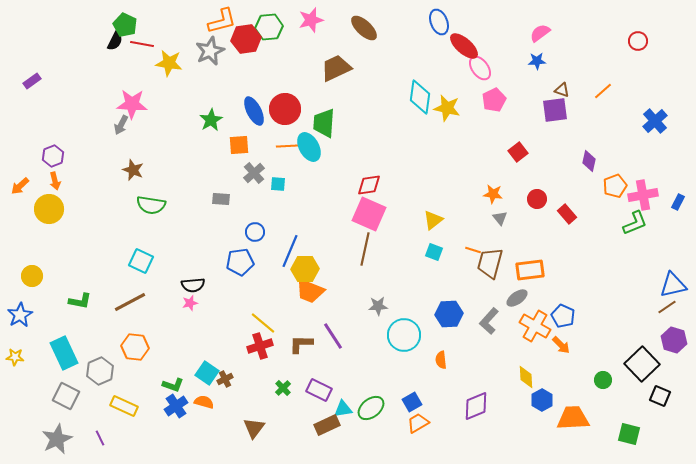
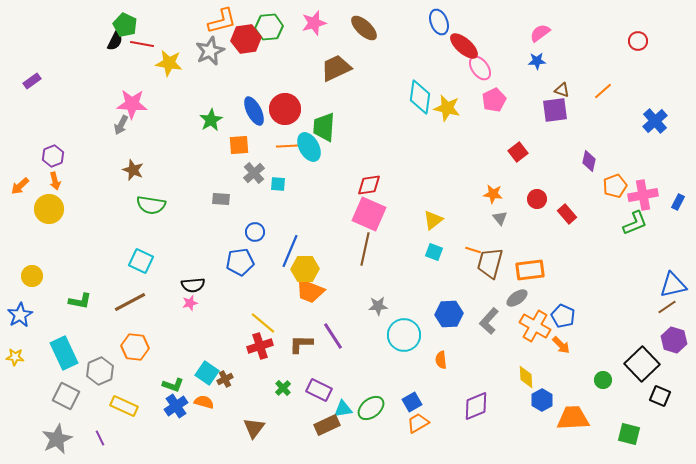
pink star at (311, 20): moved 3 px right, 3 px down
green trapezoid at (324, 123): moved 4 px down
